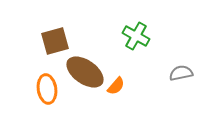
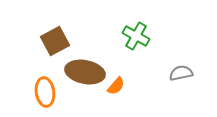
brown square: rotated 12 degrees counterclockwise
brown ellipse: rotated 24 degrees counterclockwise
orange ellipse: moved 2 px left, 3 px down
